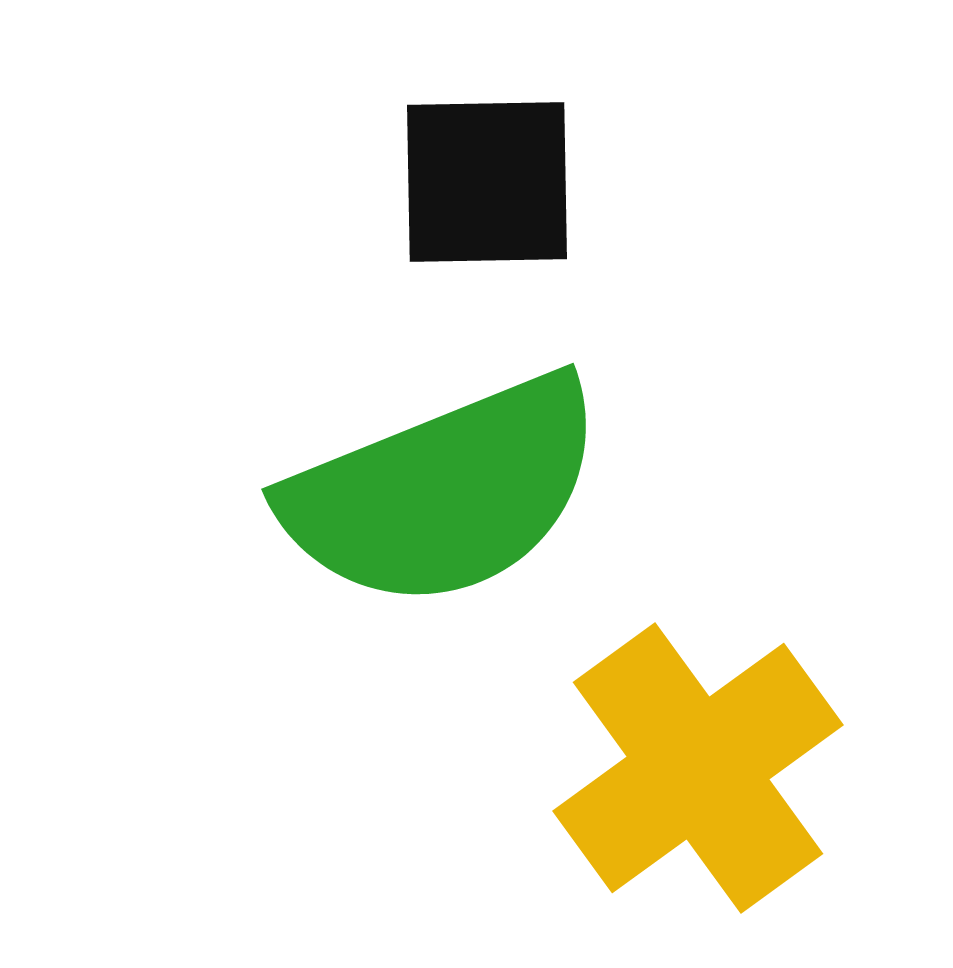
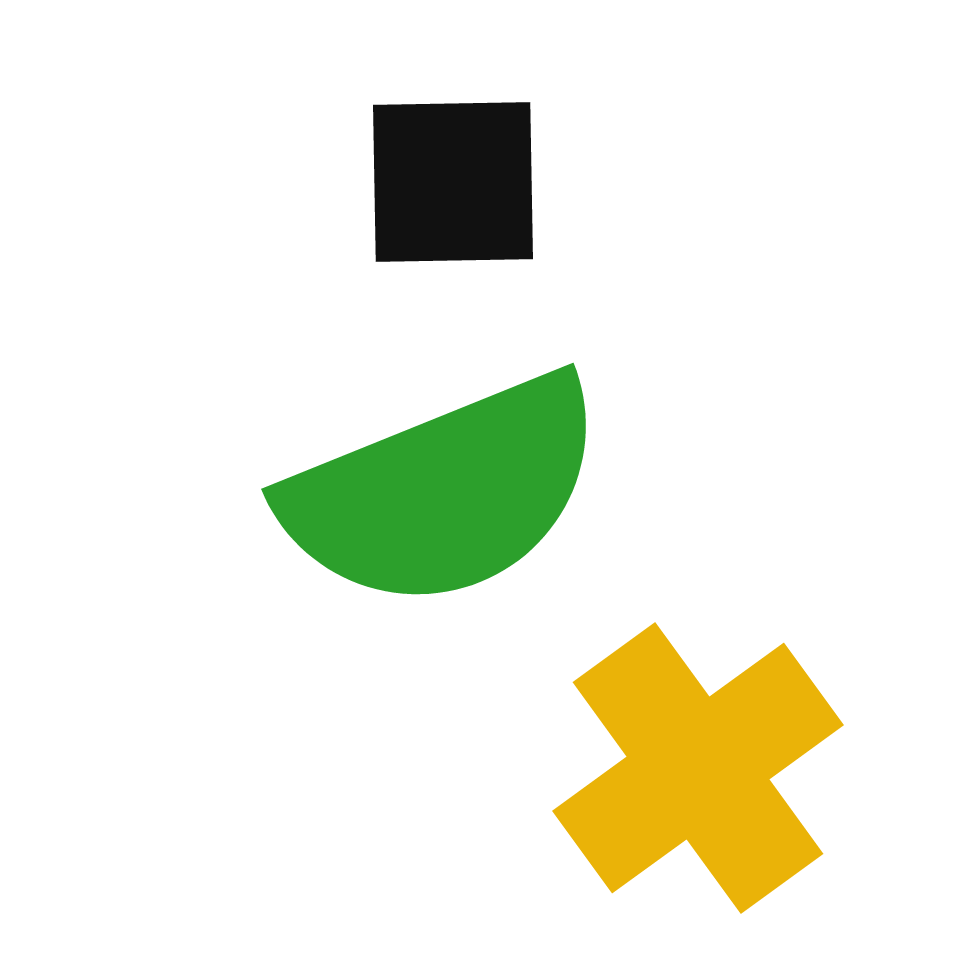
black square: moved 34 px left
